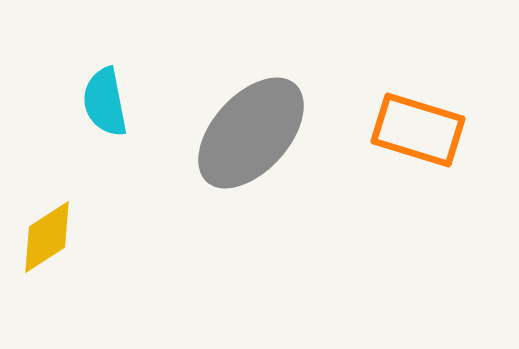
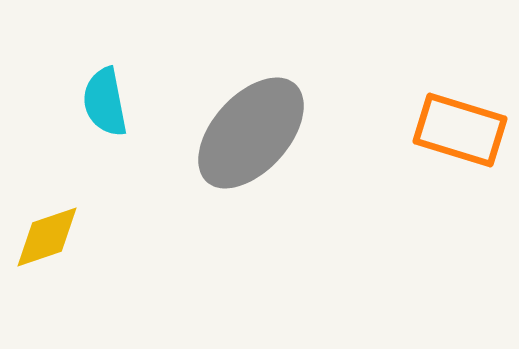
orange rectangle: moved 42 px right
yellow diamond: rotated 14 degrees clockwise
